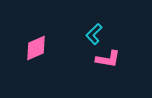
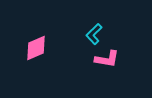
pink L-shape: moved 1 px left
